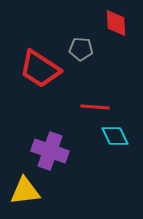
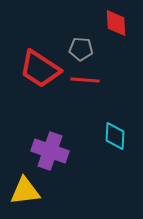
red line: moved 10 px left, 27 px up
cyan diamond: rotated 28 degrees clockwise
